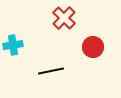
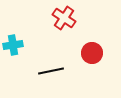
red cross: rotated 10 degrees counterclockwise
red circle: moved 1 px left, 6 px down
